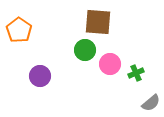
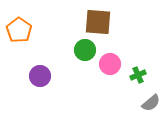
green cross: moved 2 px right, 2 px down
